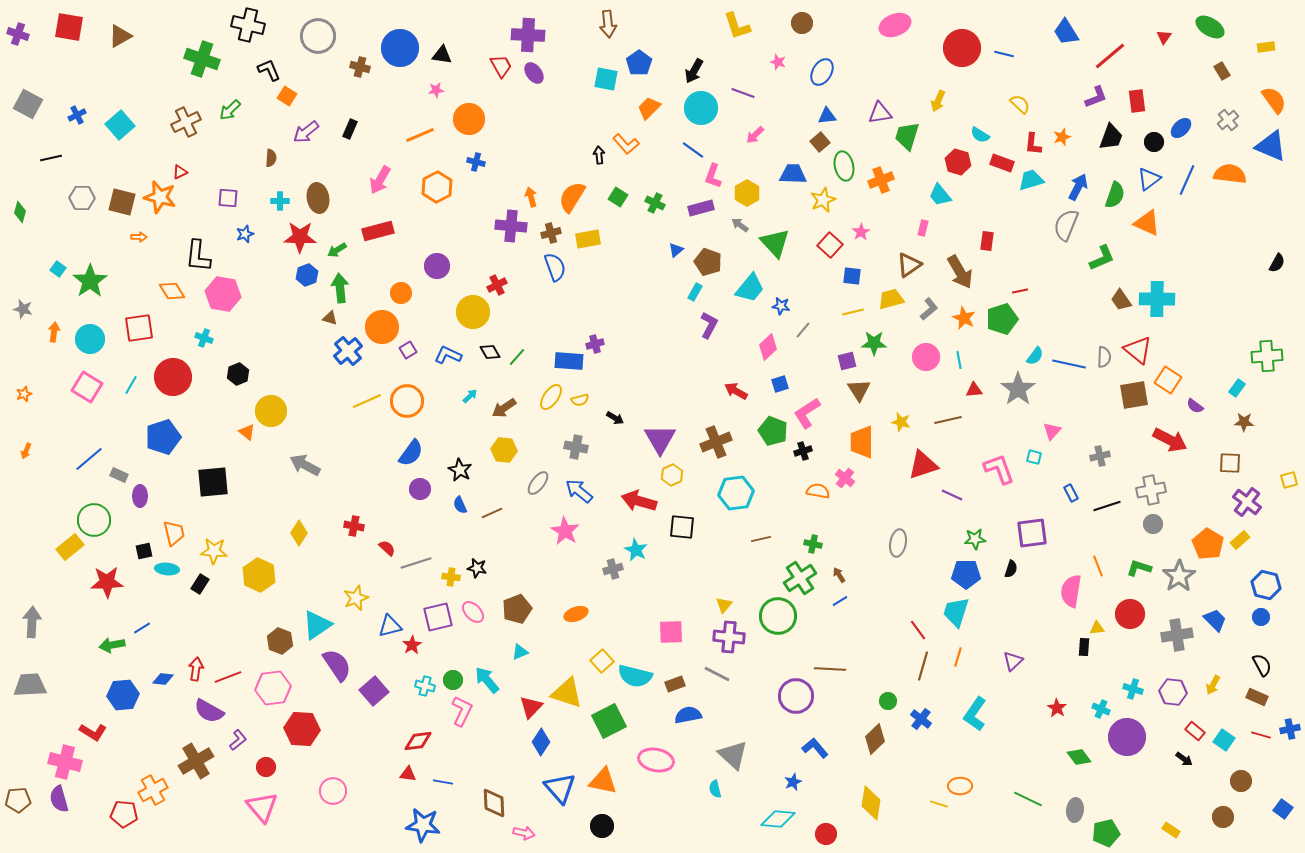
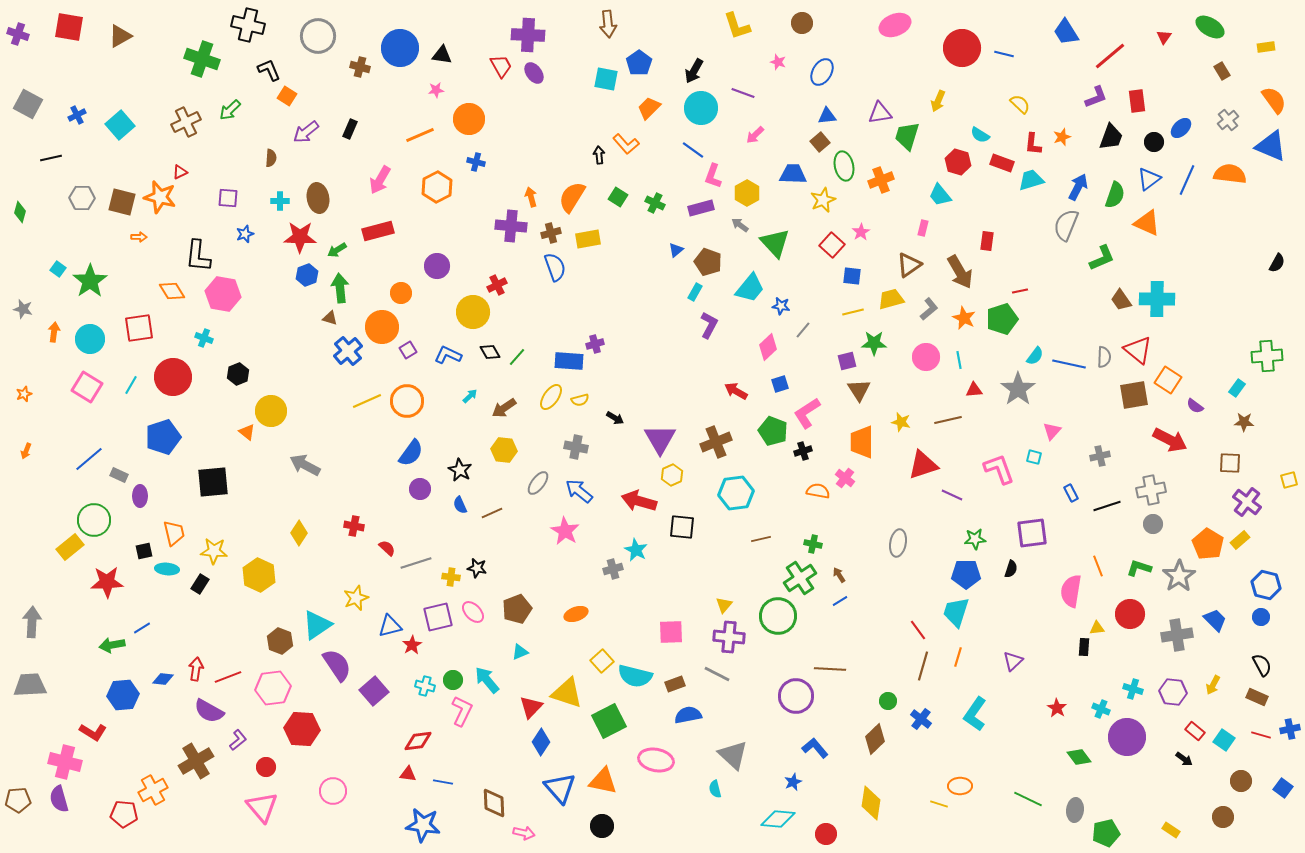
red square at (830, 245): moved 2 px right
blue square at (1283, 809): moved 21 px up
